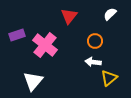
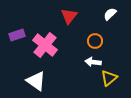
white triangle: moved 3 px right; rotated 35 degrees counterclockwise
